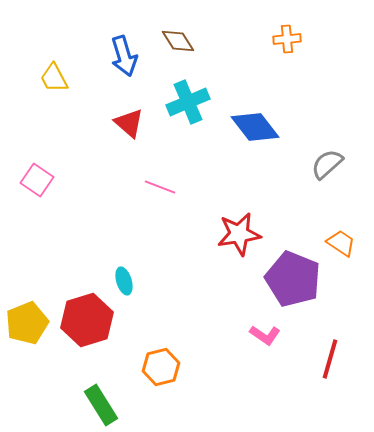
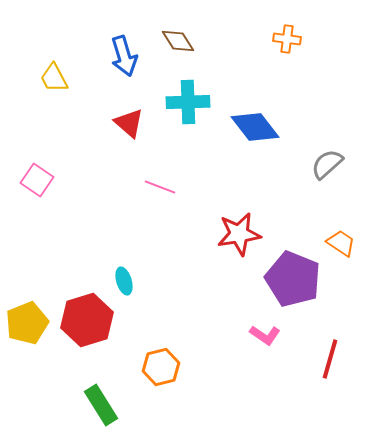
orange cross: rotated 12 degrees clockwise
cyan cross: rotated 21 degrees clockwise
